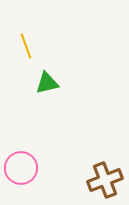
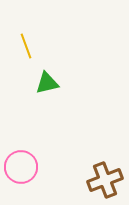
pink circle: moved 1 px up
